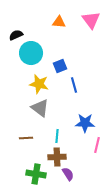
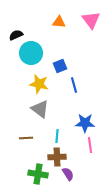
gray triangle: moved 1 px down
pink line: moved 7 px left; rotated 21 degrees counterclockwise
green cross: moved 2 px right
